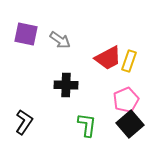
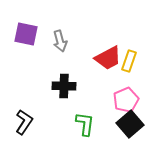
gray arrow: moved 1 px down; rotated 40 degrees clockwise
black cross: moved 2 px left, 1 px down
green L-shape: moved 2 px left, 1 px up
